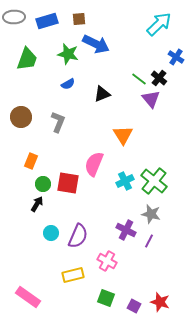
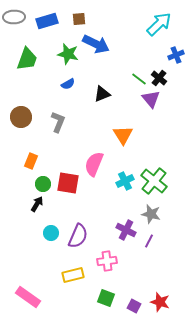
blue cross: moved 2 px up; rotated 35 degrees clockwise
pink cross: rotated 36 degrees counterclockwise
